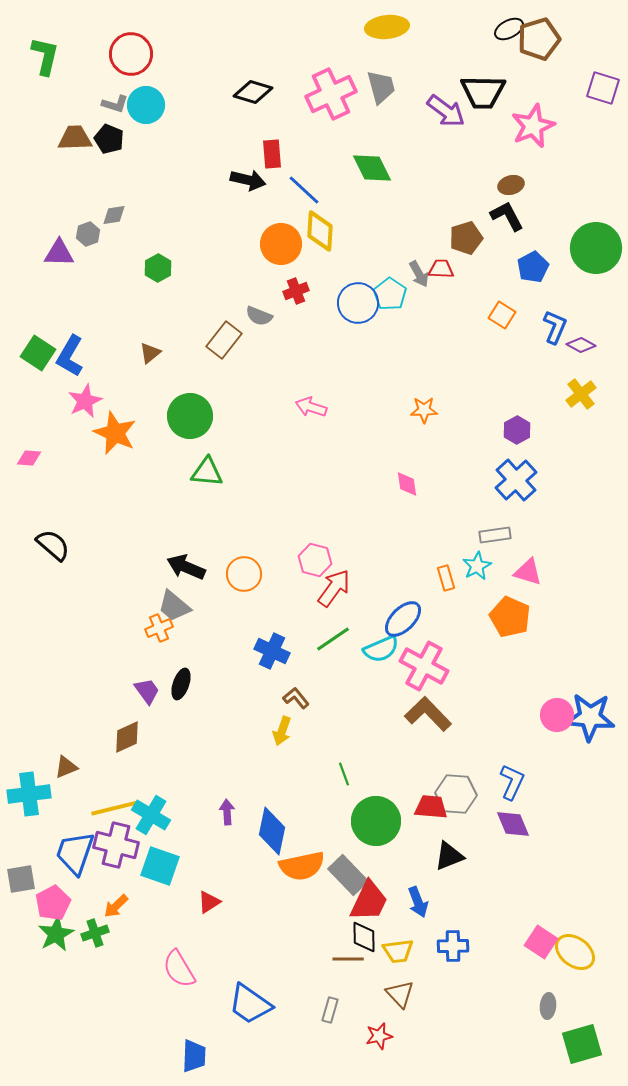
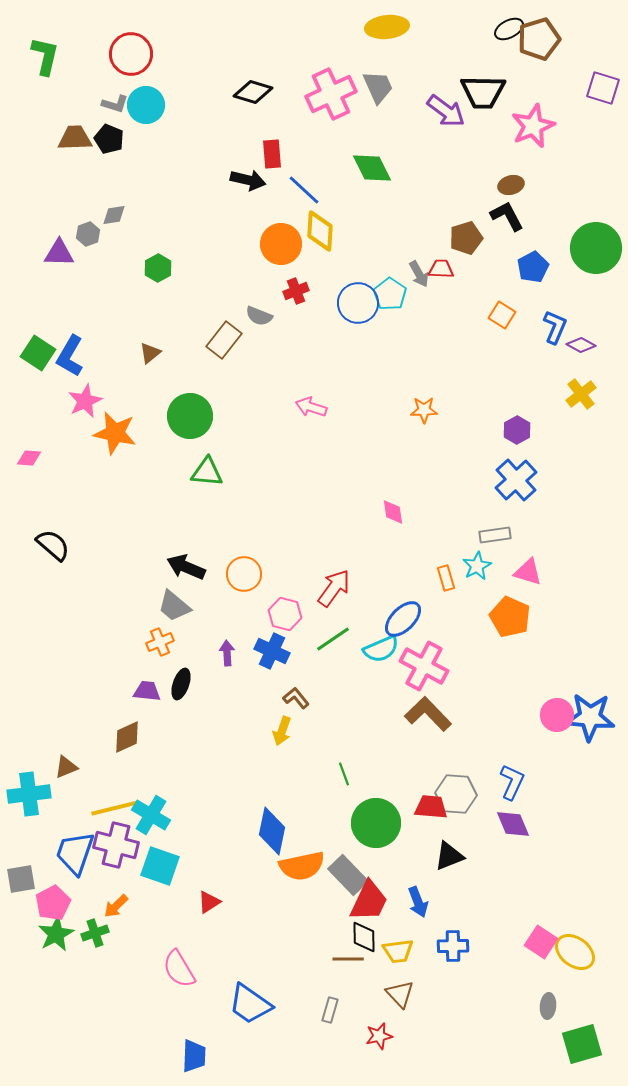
gray trapezoid at (381, 87): moved 3 px left; rotated 9 degrees counterclockwise
orange star at (115, 433): rotated 12 degrees counterclockwise
pink diamond at (407, 484): moved 14 px left, 28 px down
pink hexagon at (315, 560): moved 30 px left, 54 px down
orange cross at (159, 628): moved 1 px right, 14 px down
purple trapezoid at (147, 691): rotated 48 degrees counterclockwise
purple arrow at (227, 812): moved 159 px up
green circle at (376, 821): moved 2 px down
